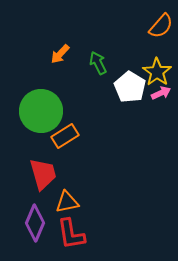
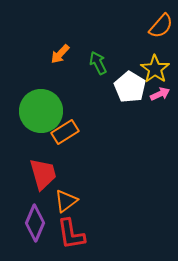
yellow star: moved 2 px left, 3 px up
pink arrow: moved 1 px left, 1 px down
orange rectangle: moved 4 px up
orange triangle: moved 1 px left, 1 px up; rotated 25 degrees counterclockwise
